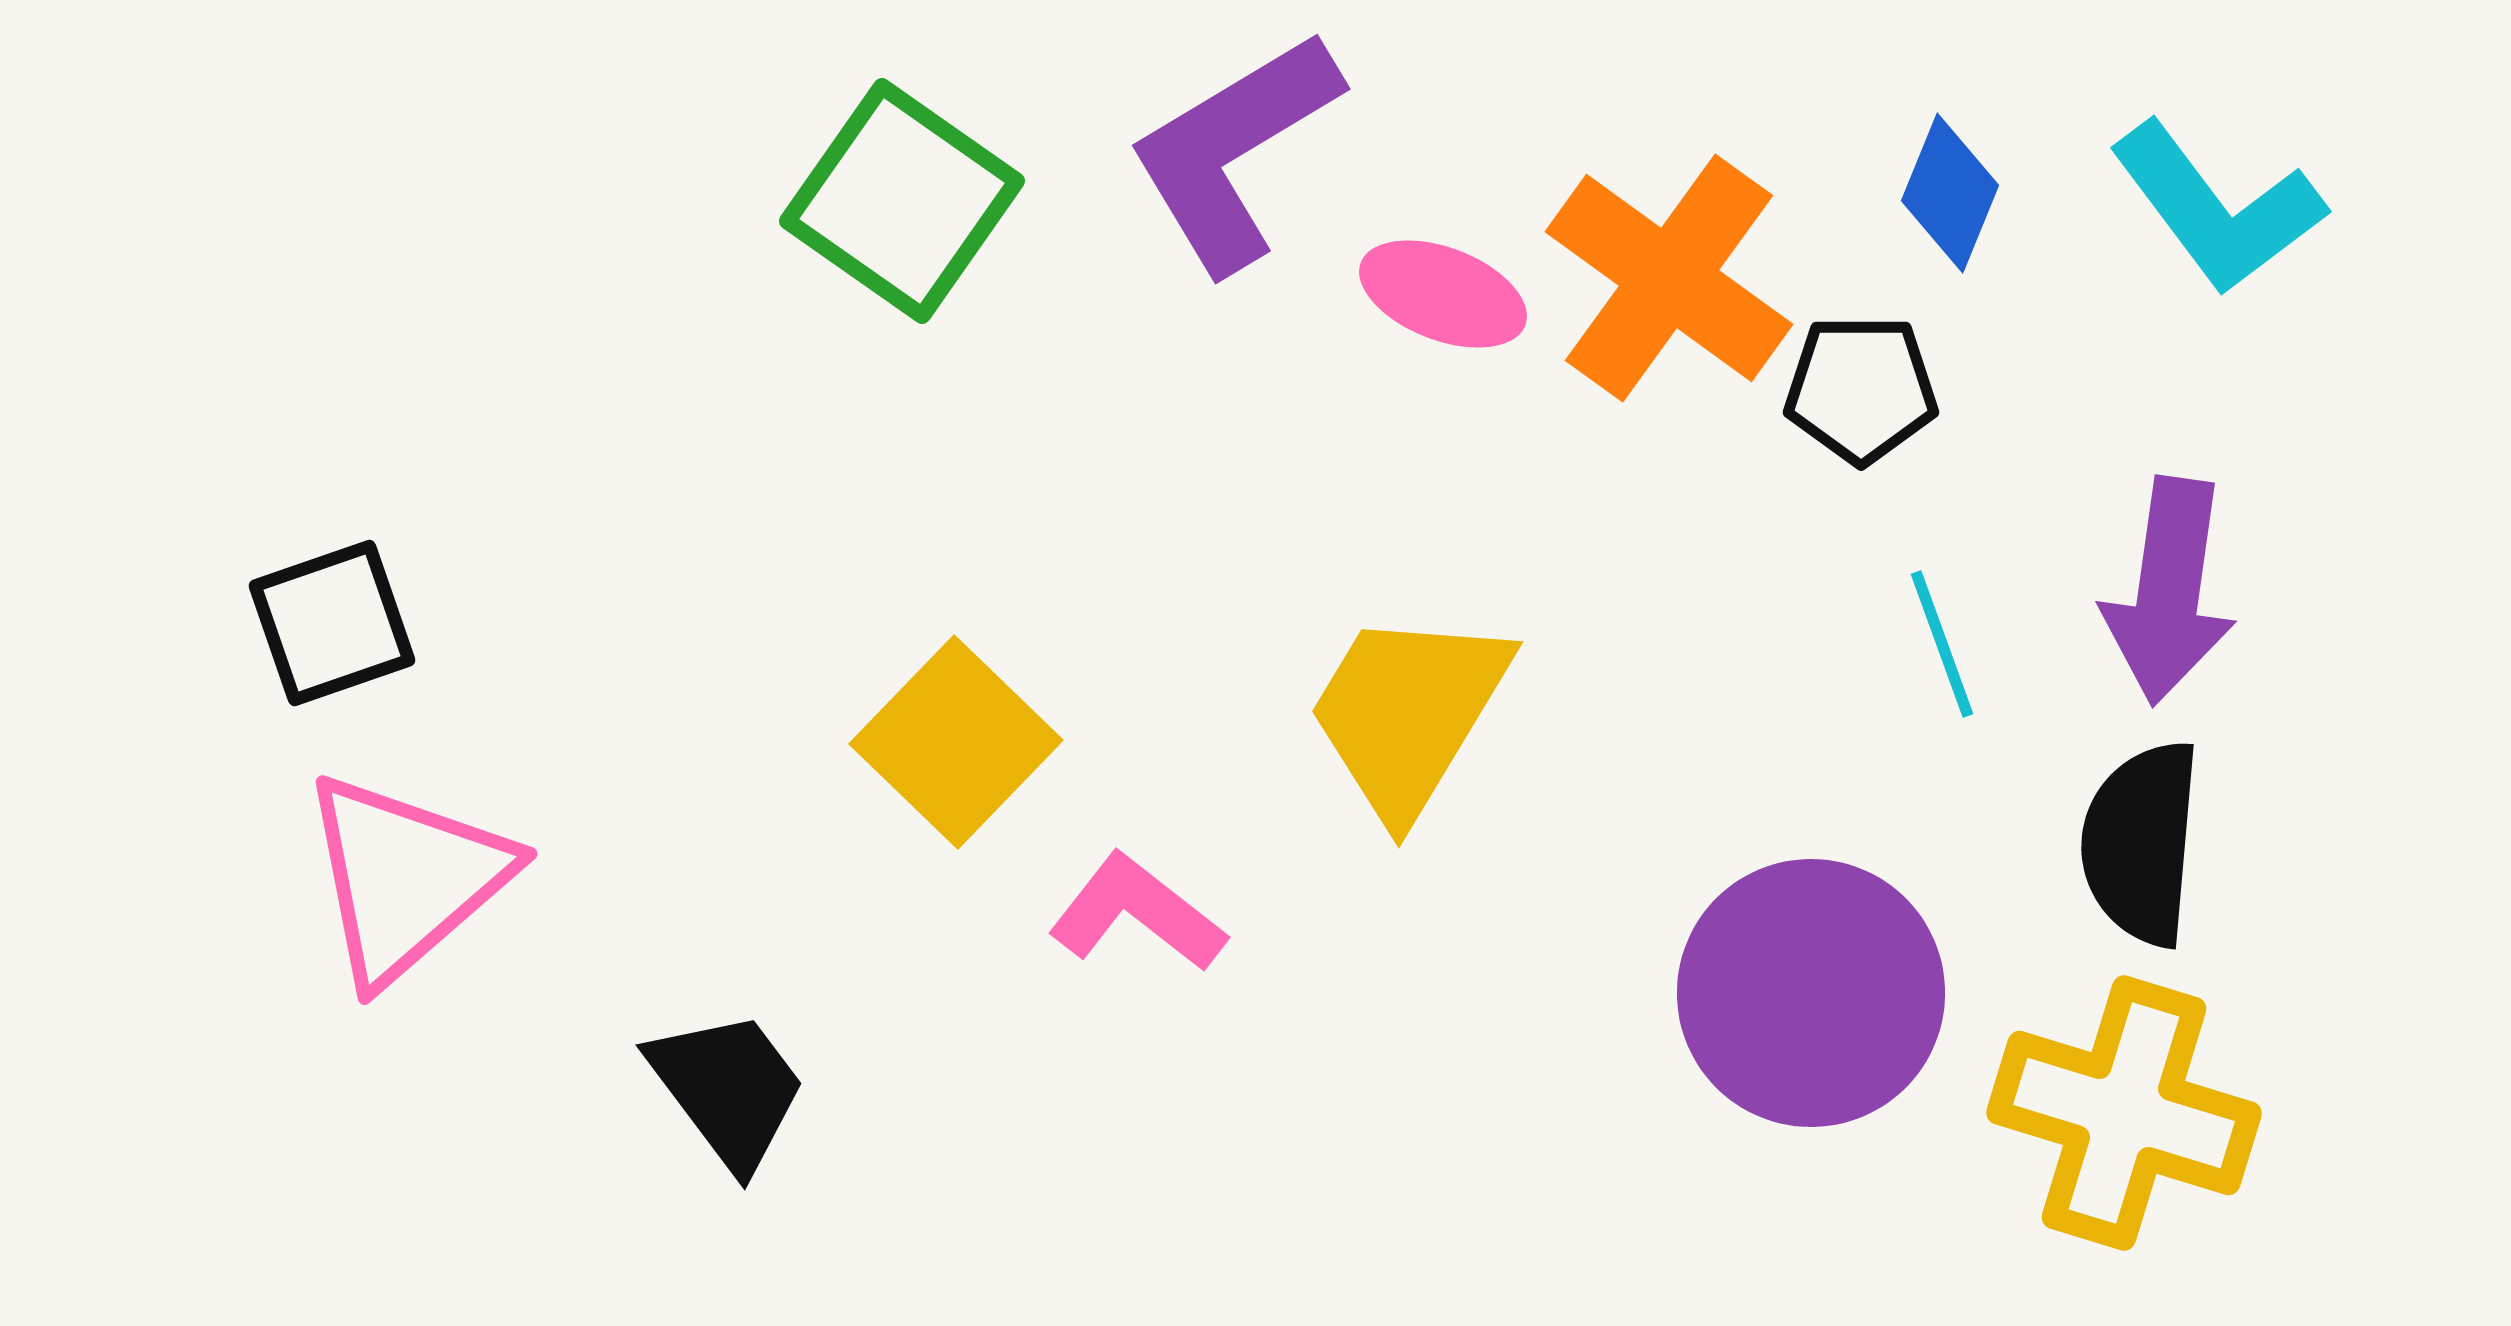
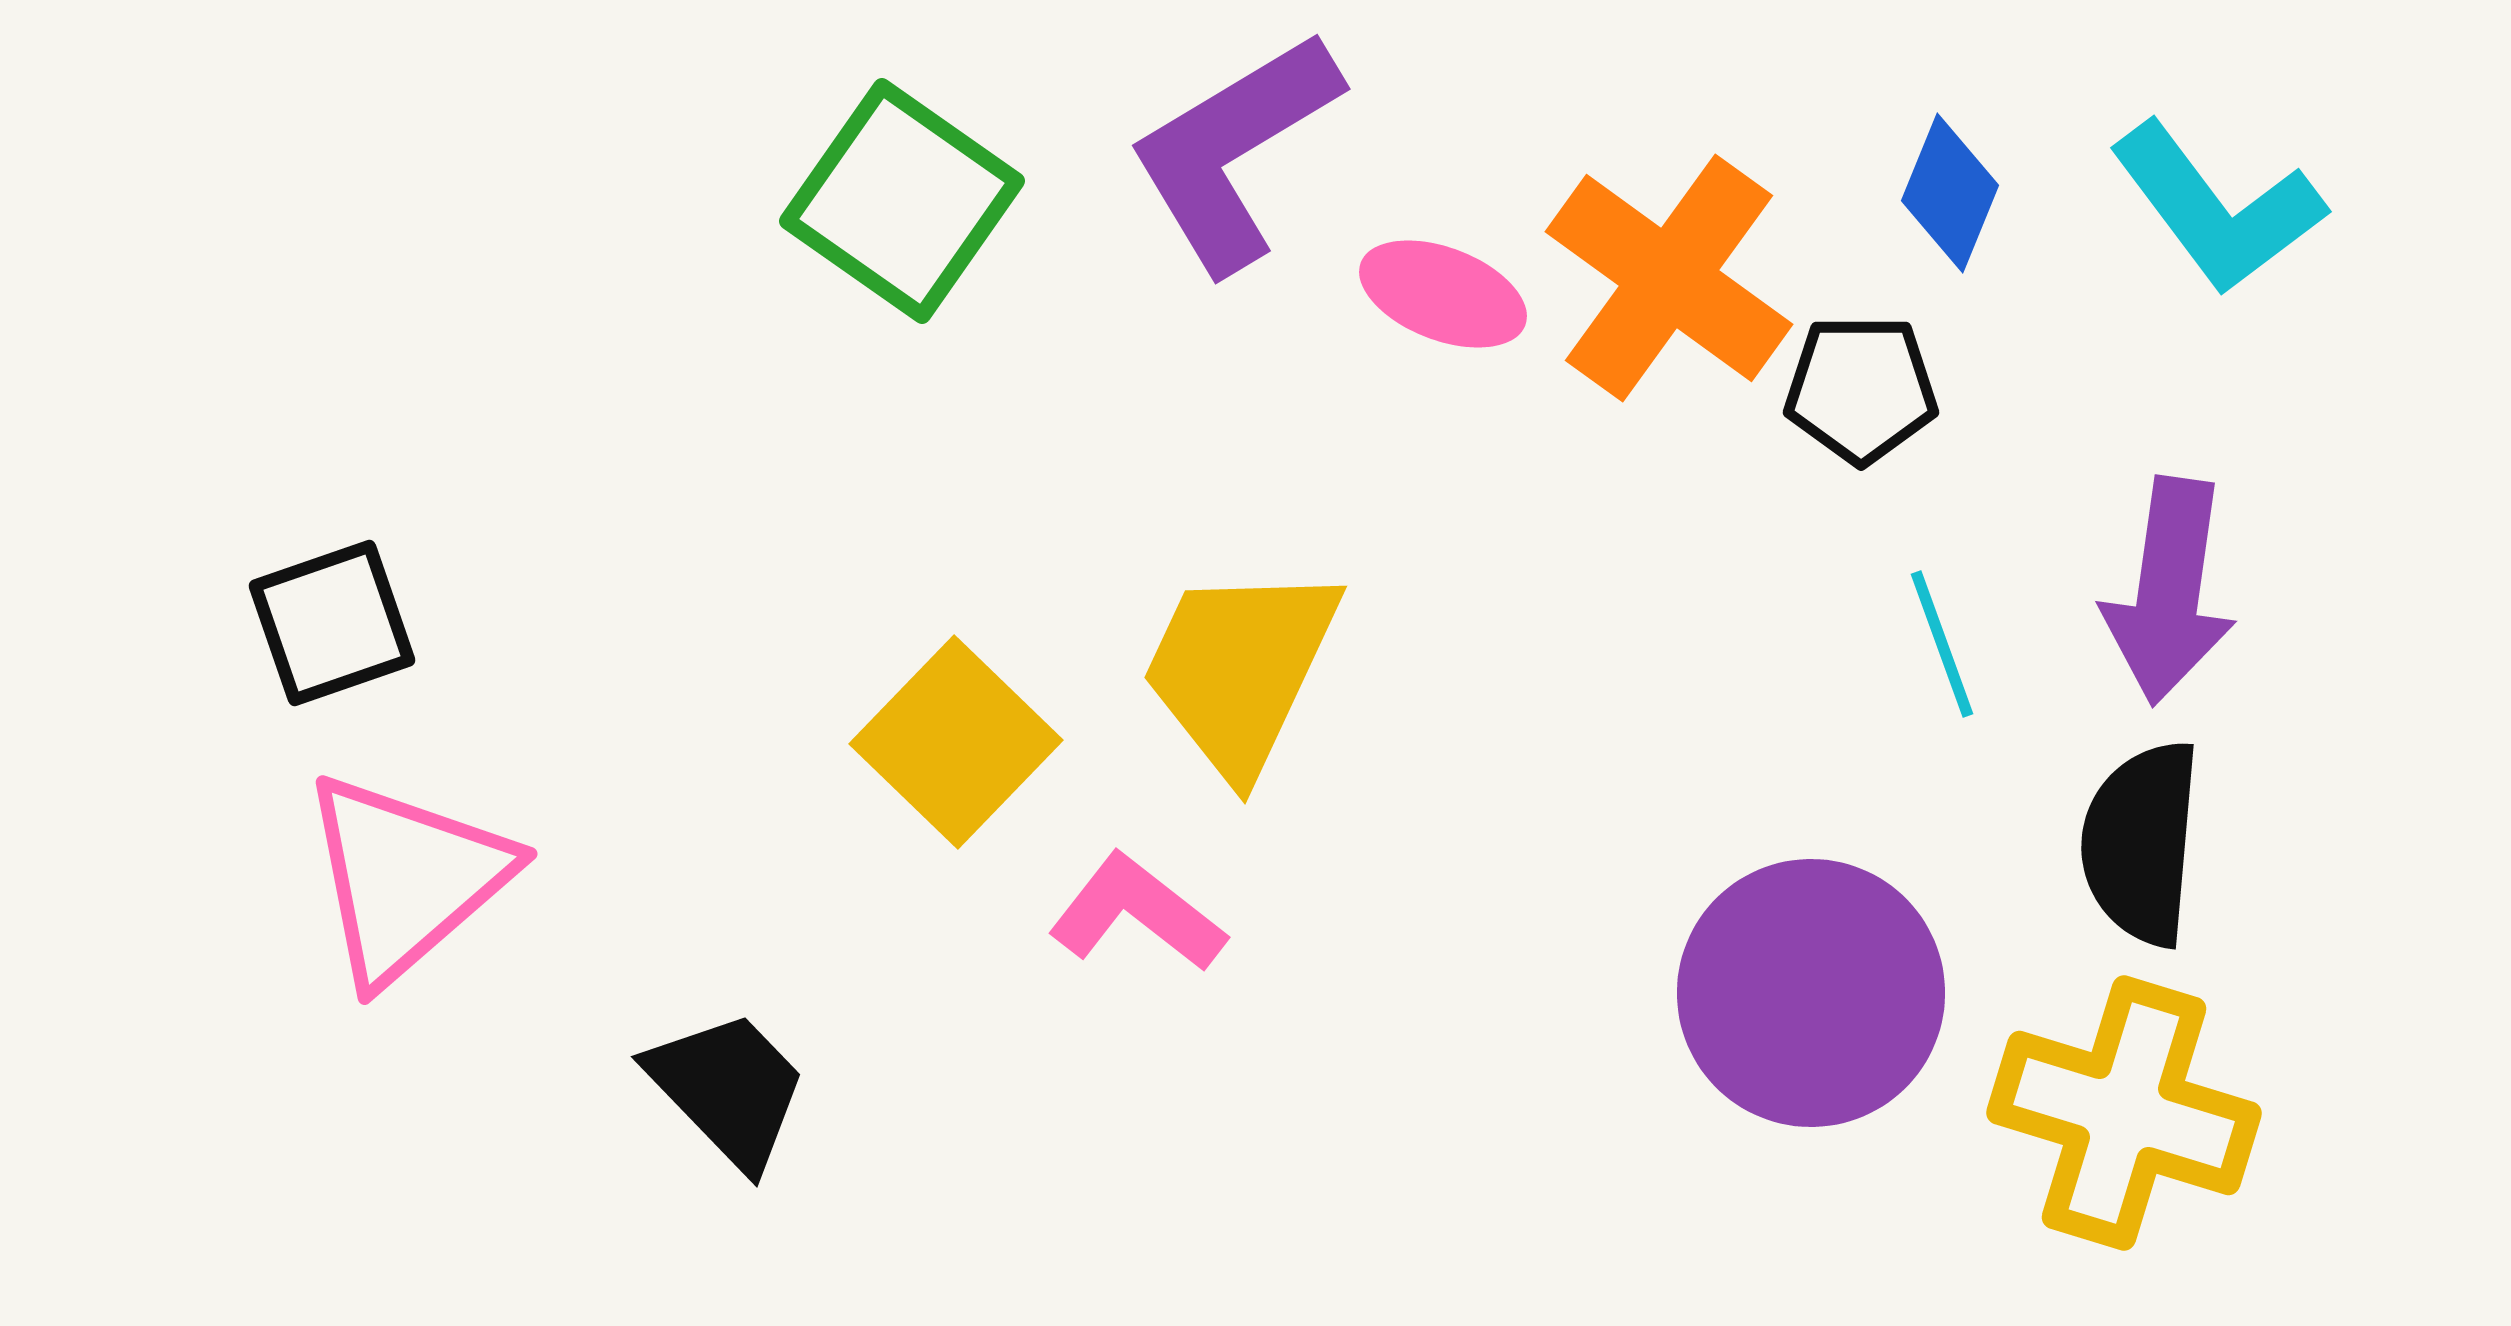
yellow trapezoid: moved 168 px left, 44 px up; rotated 6 degrees counterclockwise
black trapezoid: rotated 7 degrees counterclockwise
